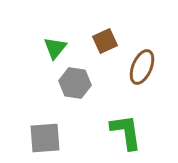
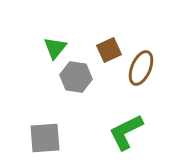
brown square: moved 4 px right, 9 px down
brown ellipse: moved 1 px left, 1 px down
gray hexagon: moved 1 px right, 6 px up
green L-shape: rotated 108 degrees counterclockwise
